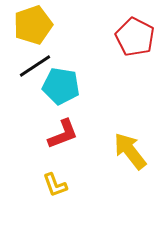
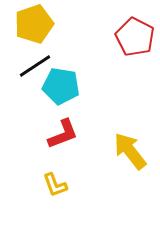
yellow pentagon: moved 1 px right, 1 px up
